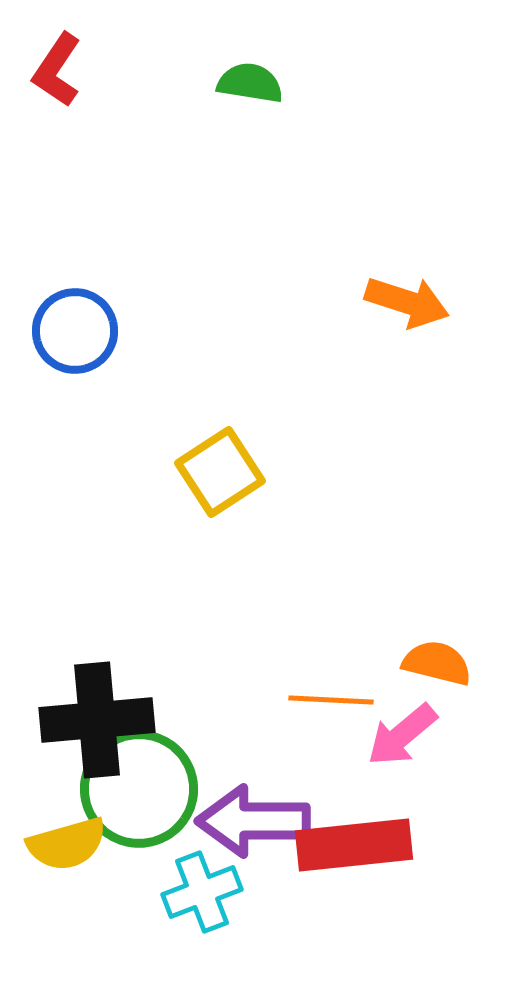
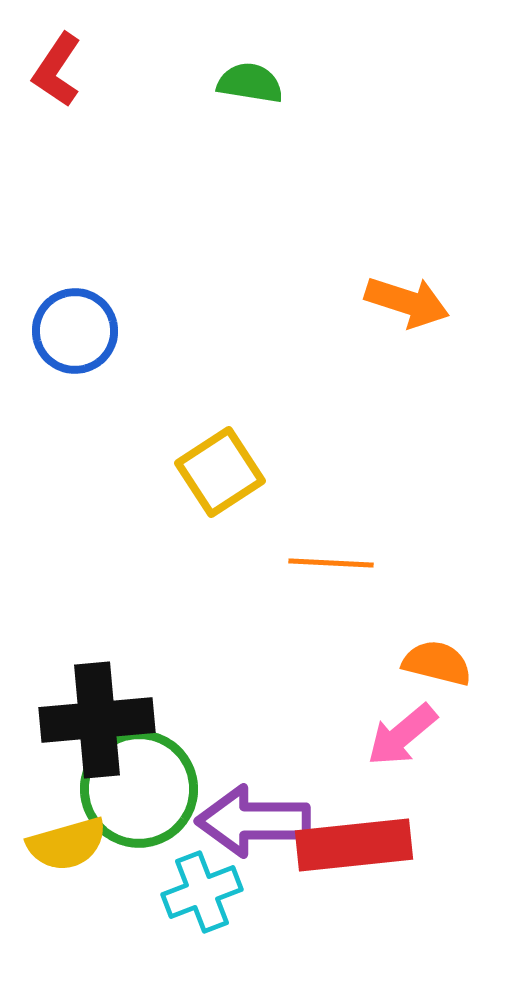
orange line: moved 137 px up
